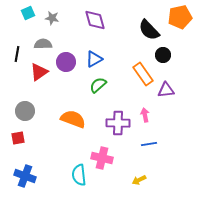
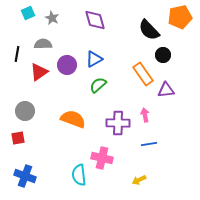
gray star: rotated 16 degrees clockwise
purple circle: moved 1 px right, 3 px down
